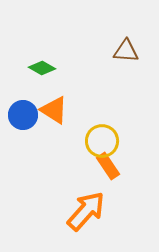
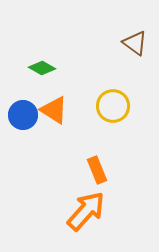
brown triangle: moved 9 px right, 8 px up; rotated 32 degrees clockwise
yellow circle: moved 11 px right, 35 px up
orange rectangle: moved 11 px left, 4 px down; rotated 12 degrees clockwise
